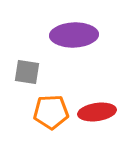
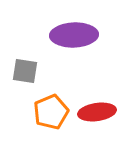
gray square: moved 2 px left, 1 px up
orange pentagon: rotated 20 degrees counterclockwise
